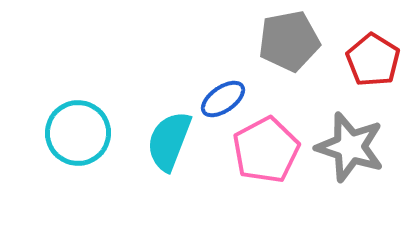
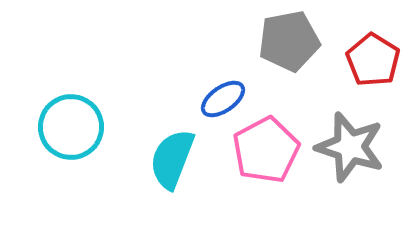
cyan circle: moved 7 px left, 6 px up
cyan semicircle: moved 3 px right, 18 px down
